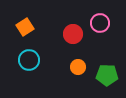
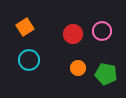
pink circle: moved 2 px right, 8 px down
orange circle: moved 1 px down
green pentagon: moved 1 px left, 1 px up; rotated 10 degrees clockwise
